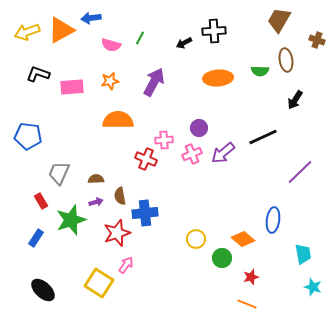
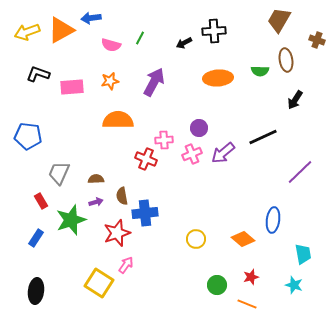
brown semicircle at (120, 196): moved 2 px right
green circle at (222, 258): moved 5 px left, 27 px down
cyan star at (313, 287): moved 19 px left, 2 px up
black ellipse at (43, 290): moved 7 px left, 1 px down; rotated 55 degrees clockwise
